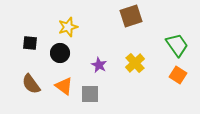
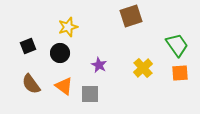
black square: moved 2 px left, 3 px down; rotated 28 degrees counterclockwise
yellow cross: moved 8 px right, 5 px down
orange square: moved 2 px right, 2 px up; rotated 36 degrees counterclockwise
